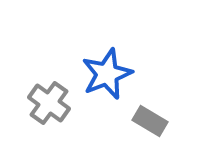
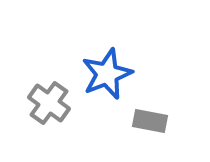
gray rectangle: rotated 20 degrees counterclockwise
